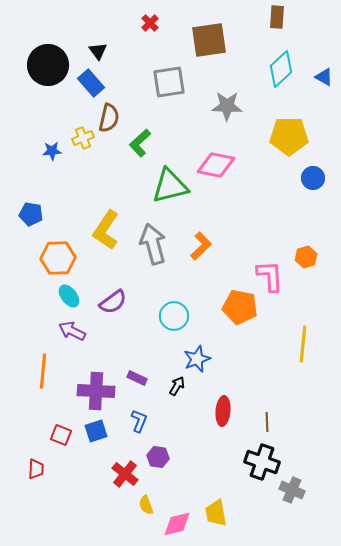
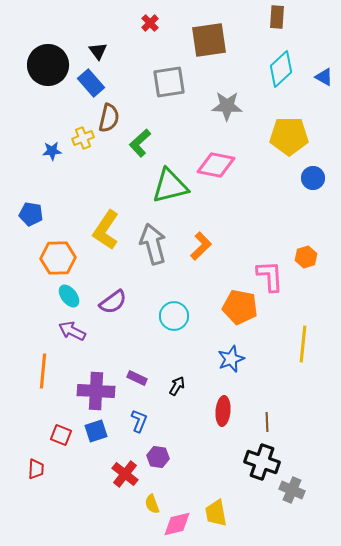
blue star at (197, 359): moved 34 px right
yellow semicircle at (146, 505): moved 6 px right, 1 px up
